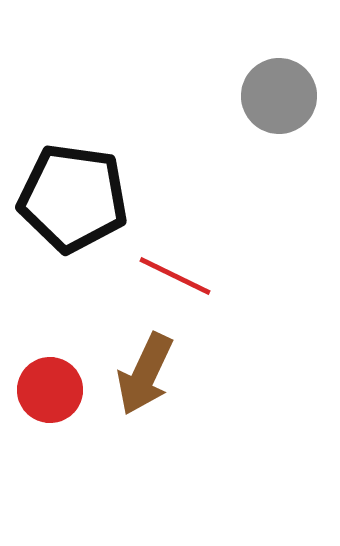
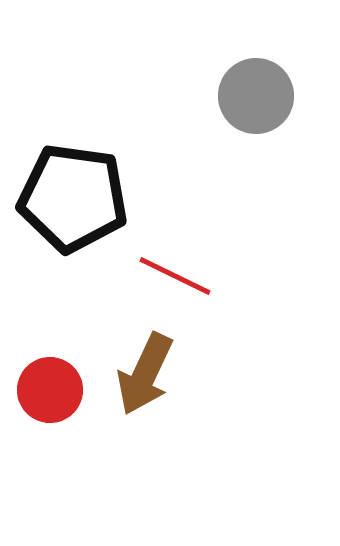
gray circle: moved 23 px left
